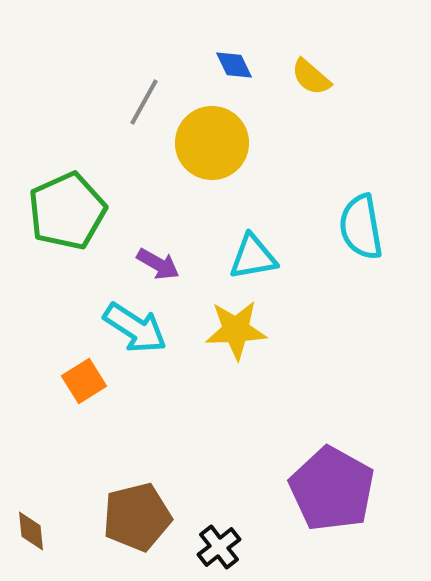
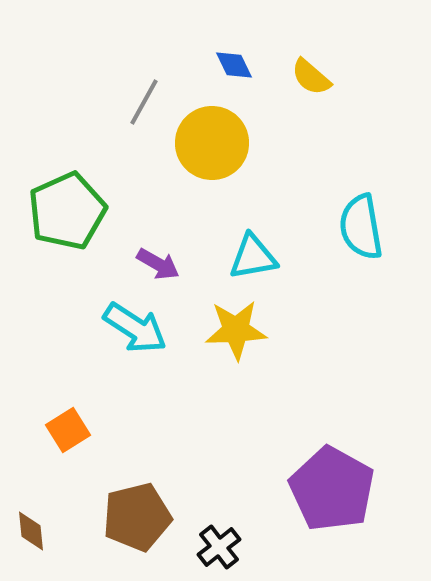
orange square: moved 16 px left, 49 px down
